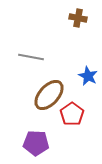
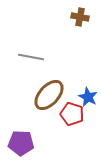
brown cross: moved 2 px right, 1 px up
blue star: moved 21 px down
red pentagon: rotated 20 degrees counterclockwise
purple pentagon: moved 15 px left
